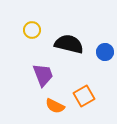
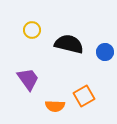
purple trapezoid: moved 15 px left, 4 px down; rotated 15 degrees counterclockwise
orange semicircle: rotated 24 degrees counterclockwise
